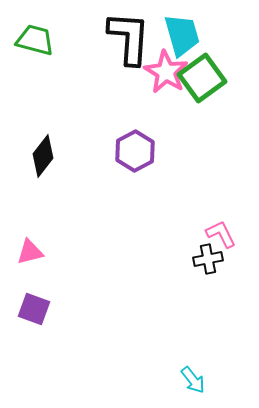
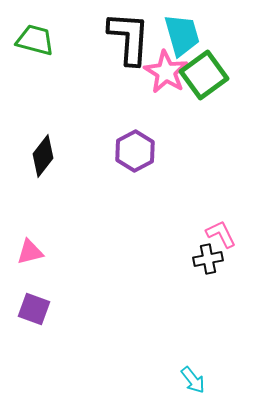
green square: moved 2 px right, 3 px up
